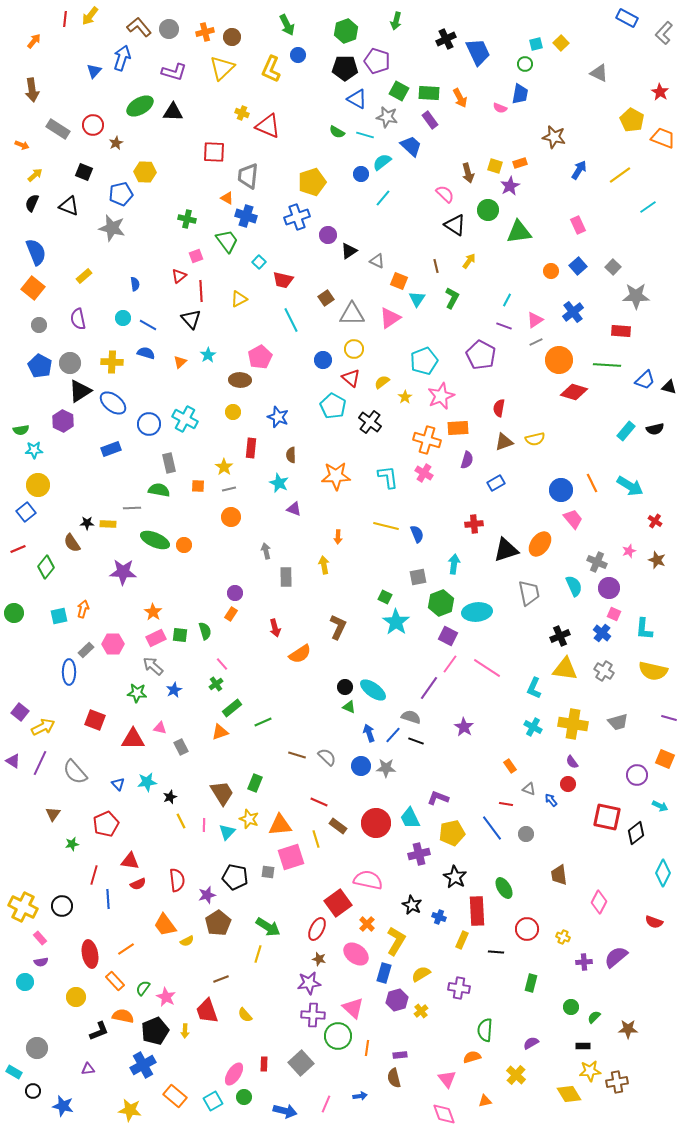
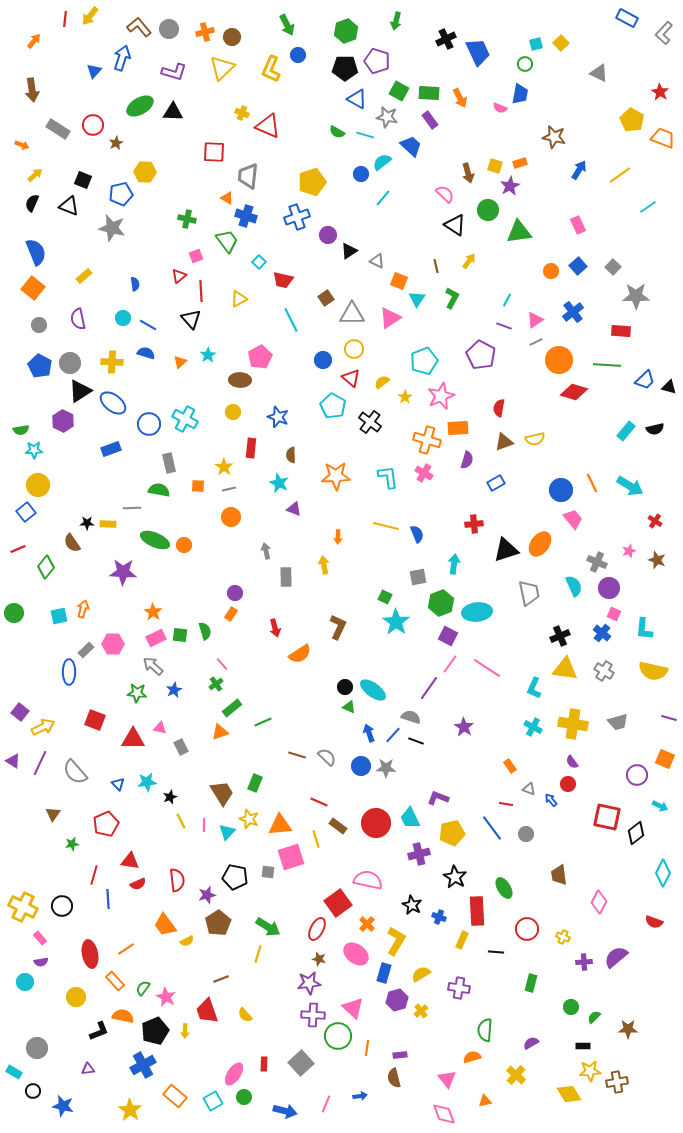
black square at (84, 172): moved 1 px left, 8 px down
yellow star at (130, 1110): rotated 25 degrees clockwise
